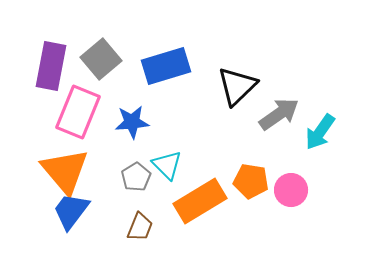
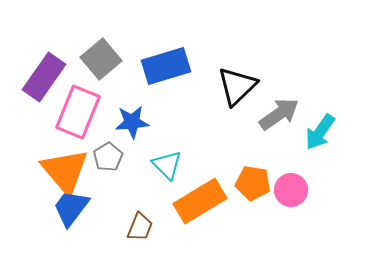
purple rectangle: moved 7 px left, 11 px down; rotated 24 degrees clockwise
gray pentagon: moved 28 px left, 20 px up
orange pentagon: moved 2 px right, 2 px down
blue trapezoid: moved 3 px up
